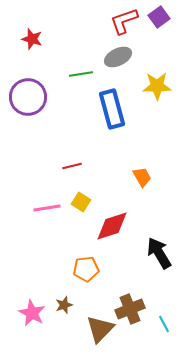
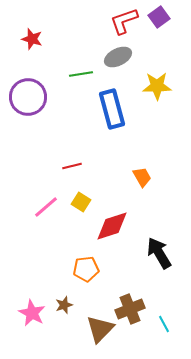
pink line: moved 1 px left, 1 px up; rotated 32 degrees counterclockwise
